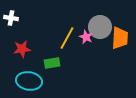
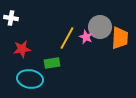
cyan ellipse: moved 1 px right, 2 px up
